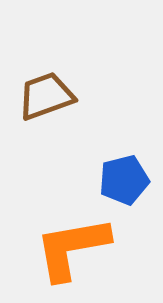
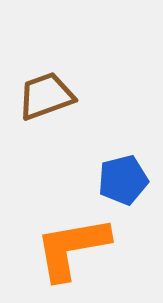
blue pentagon: moved 1 px left
